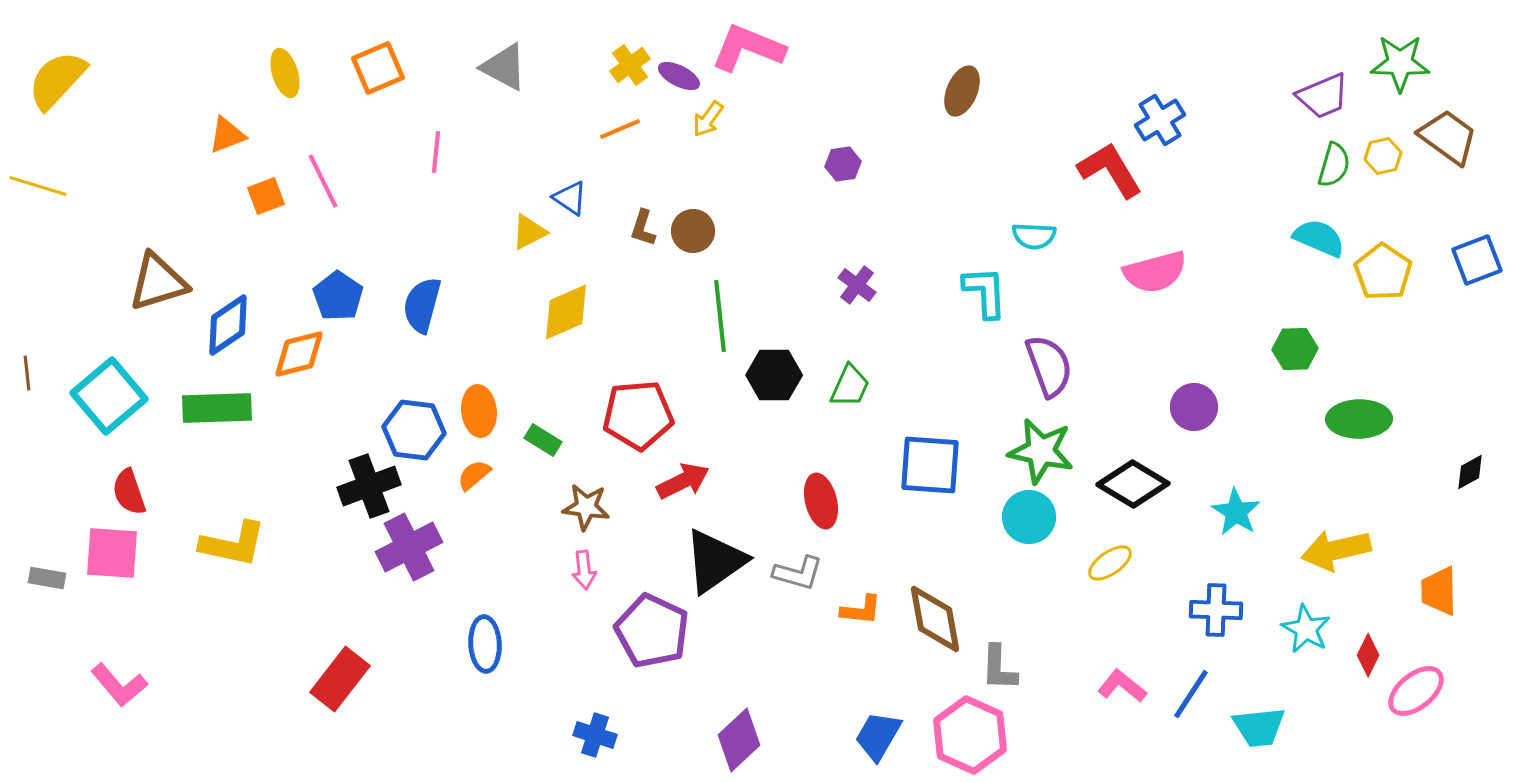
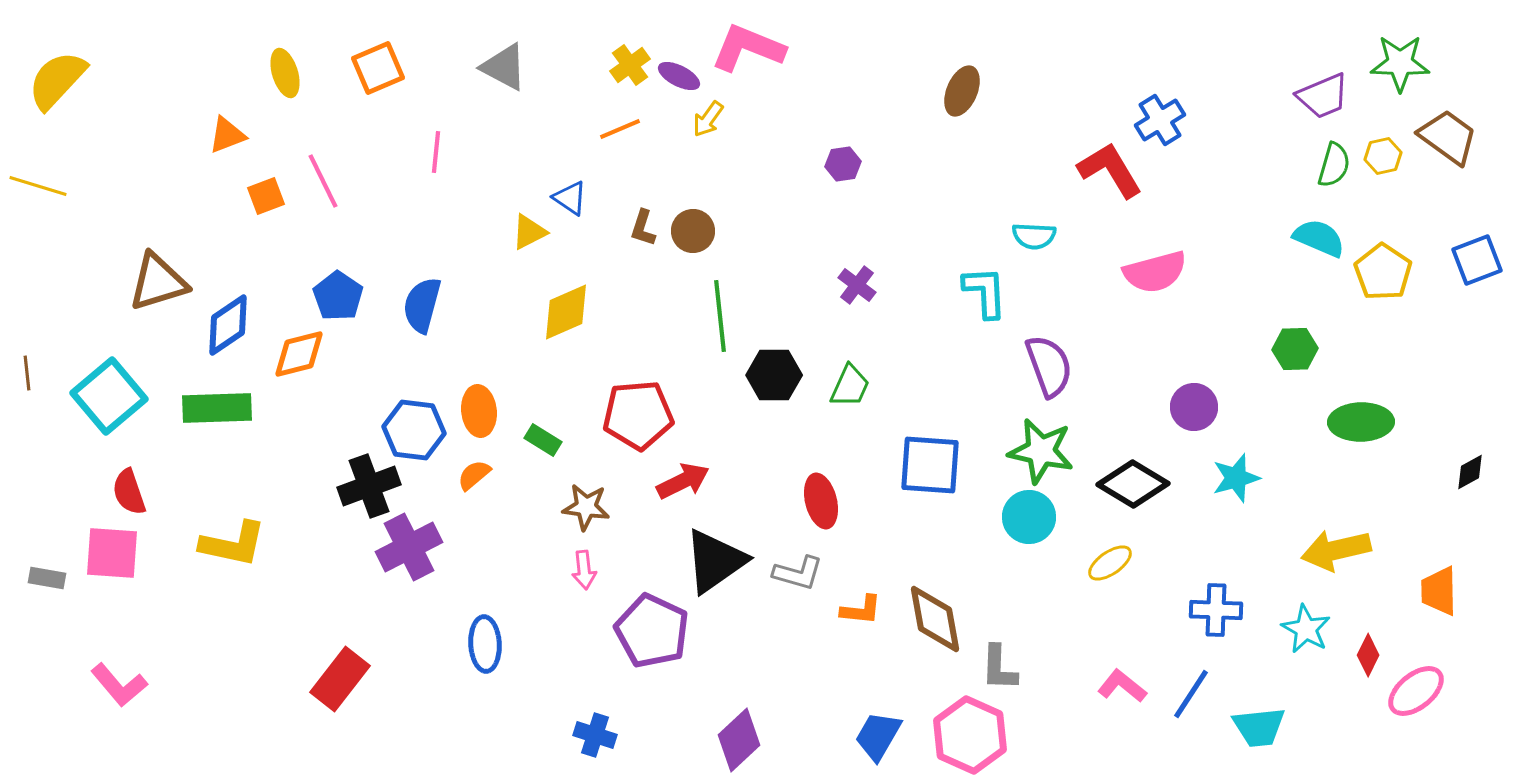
green ellipse at (1359, 419): moved 2 px right, 3 px down
cyan star at (1236, 512): moved 34 px up; rotated 24 degrees clockwise
